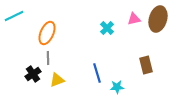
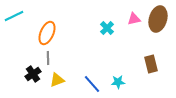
brown rectangle: moved 5 px right, 1 px up
blue line: moved 5 px left, 11 px down; rotated 24 degrees counterclockwise
cyan star: moved 1 px right, 5 px up
